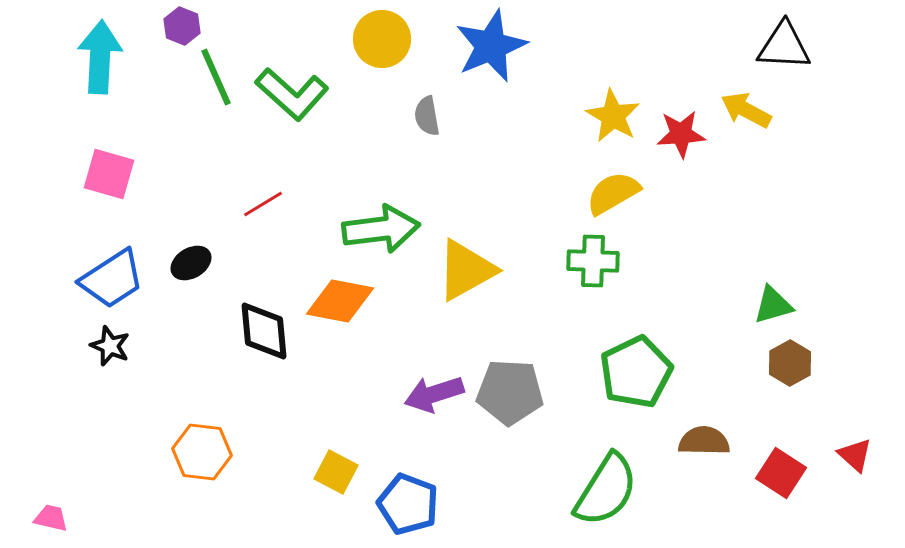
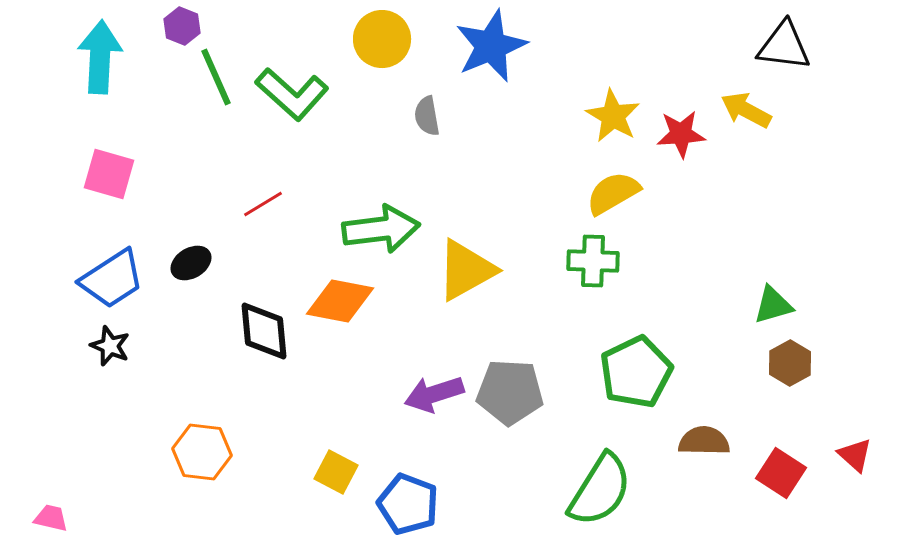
black triangle: rotated 4 degrees clockwise
green semicircle: moved 6 px left
